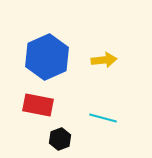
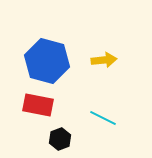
blue hexagon: moved 4 px down; rotated 21 degrees counterclockwise
cyan line: rotated 12 degrees clockwise
